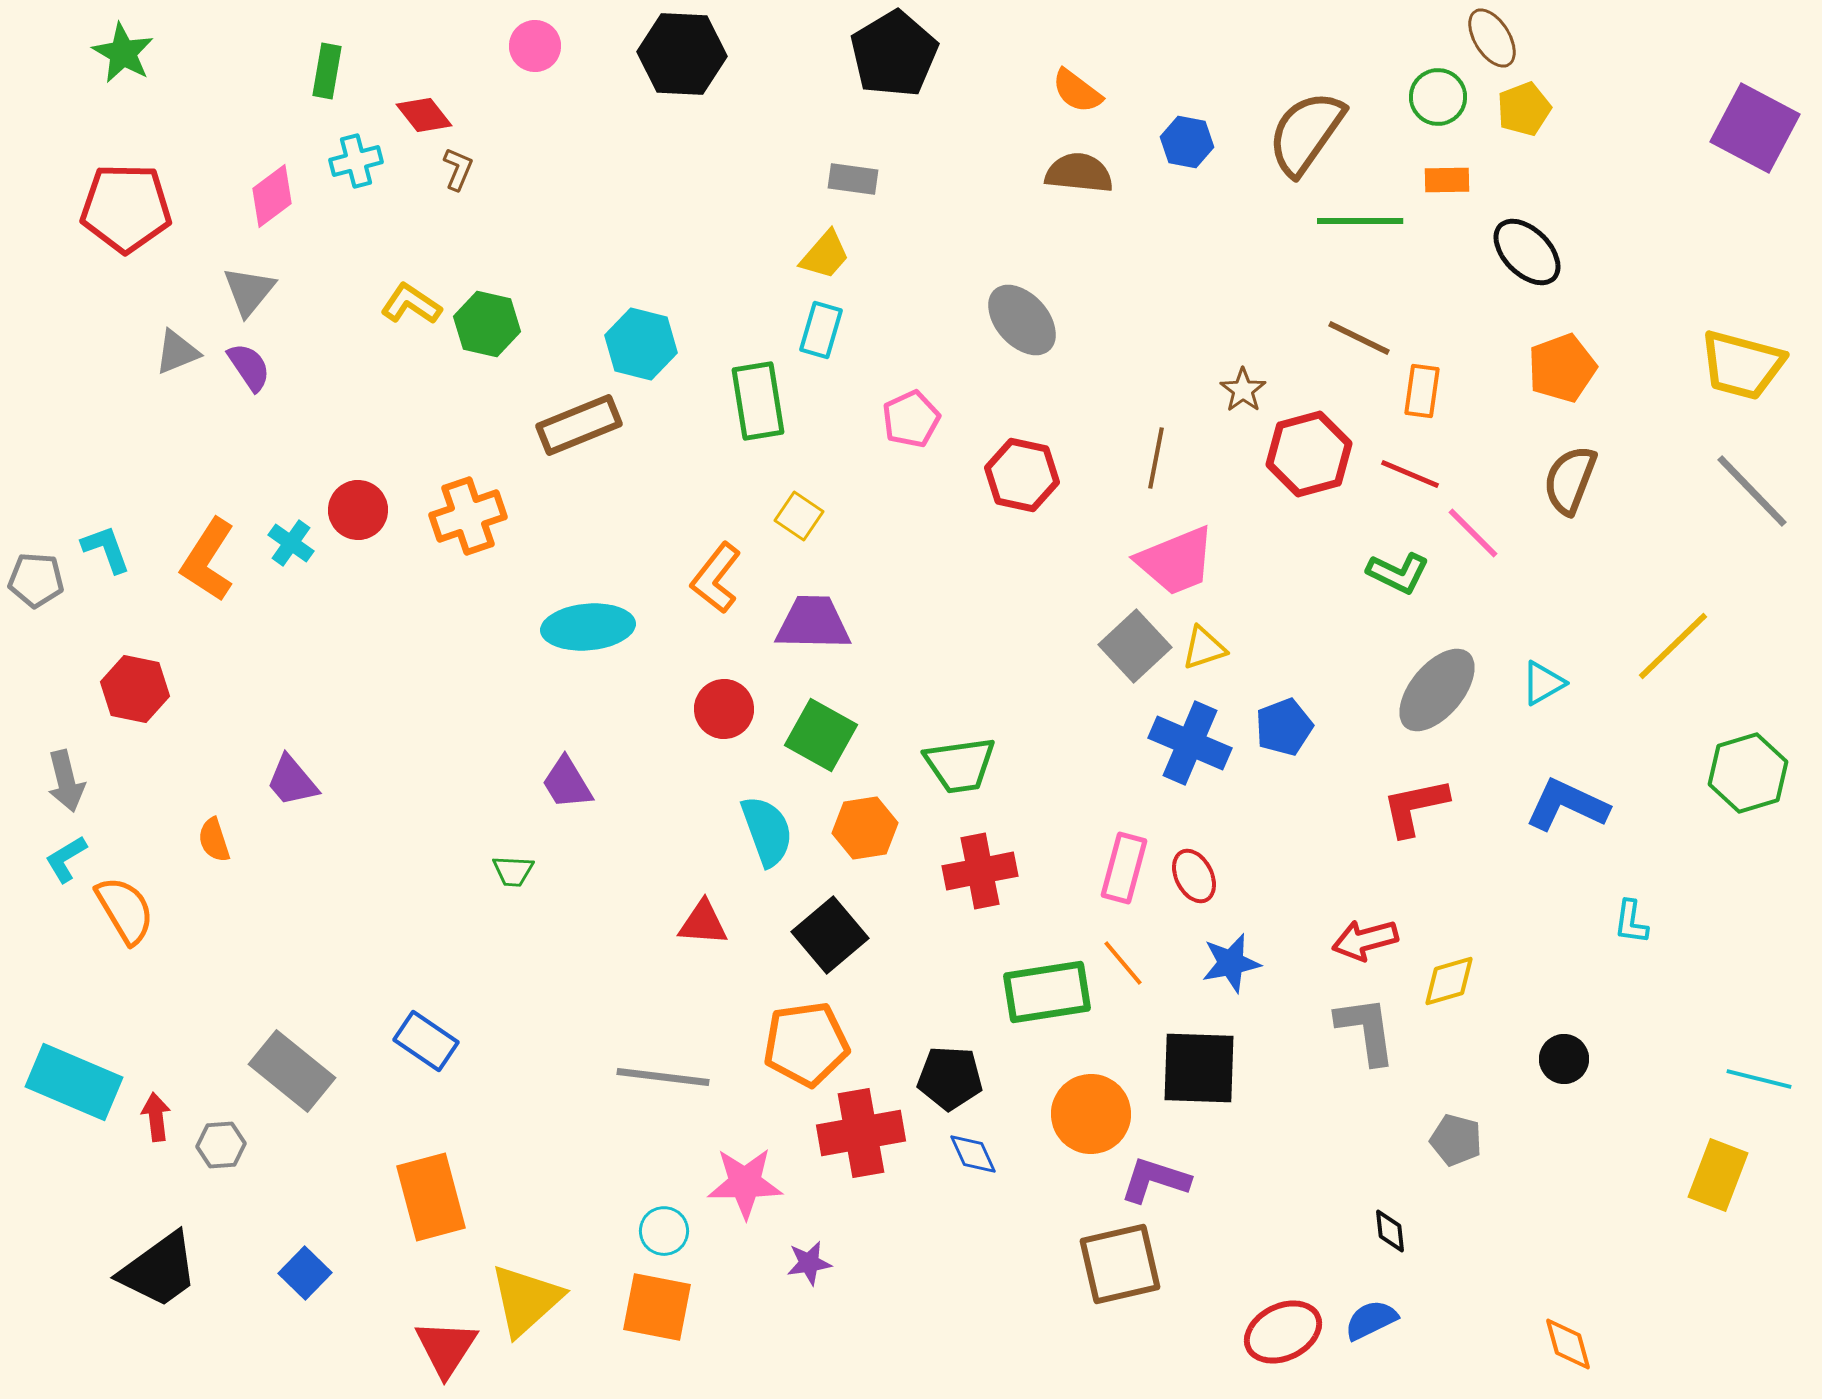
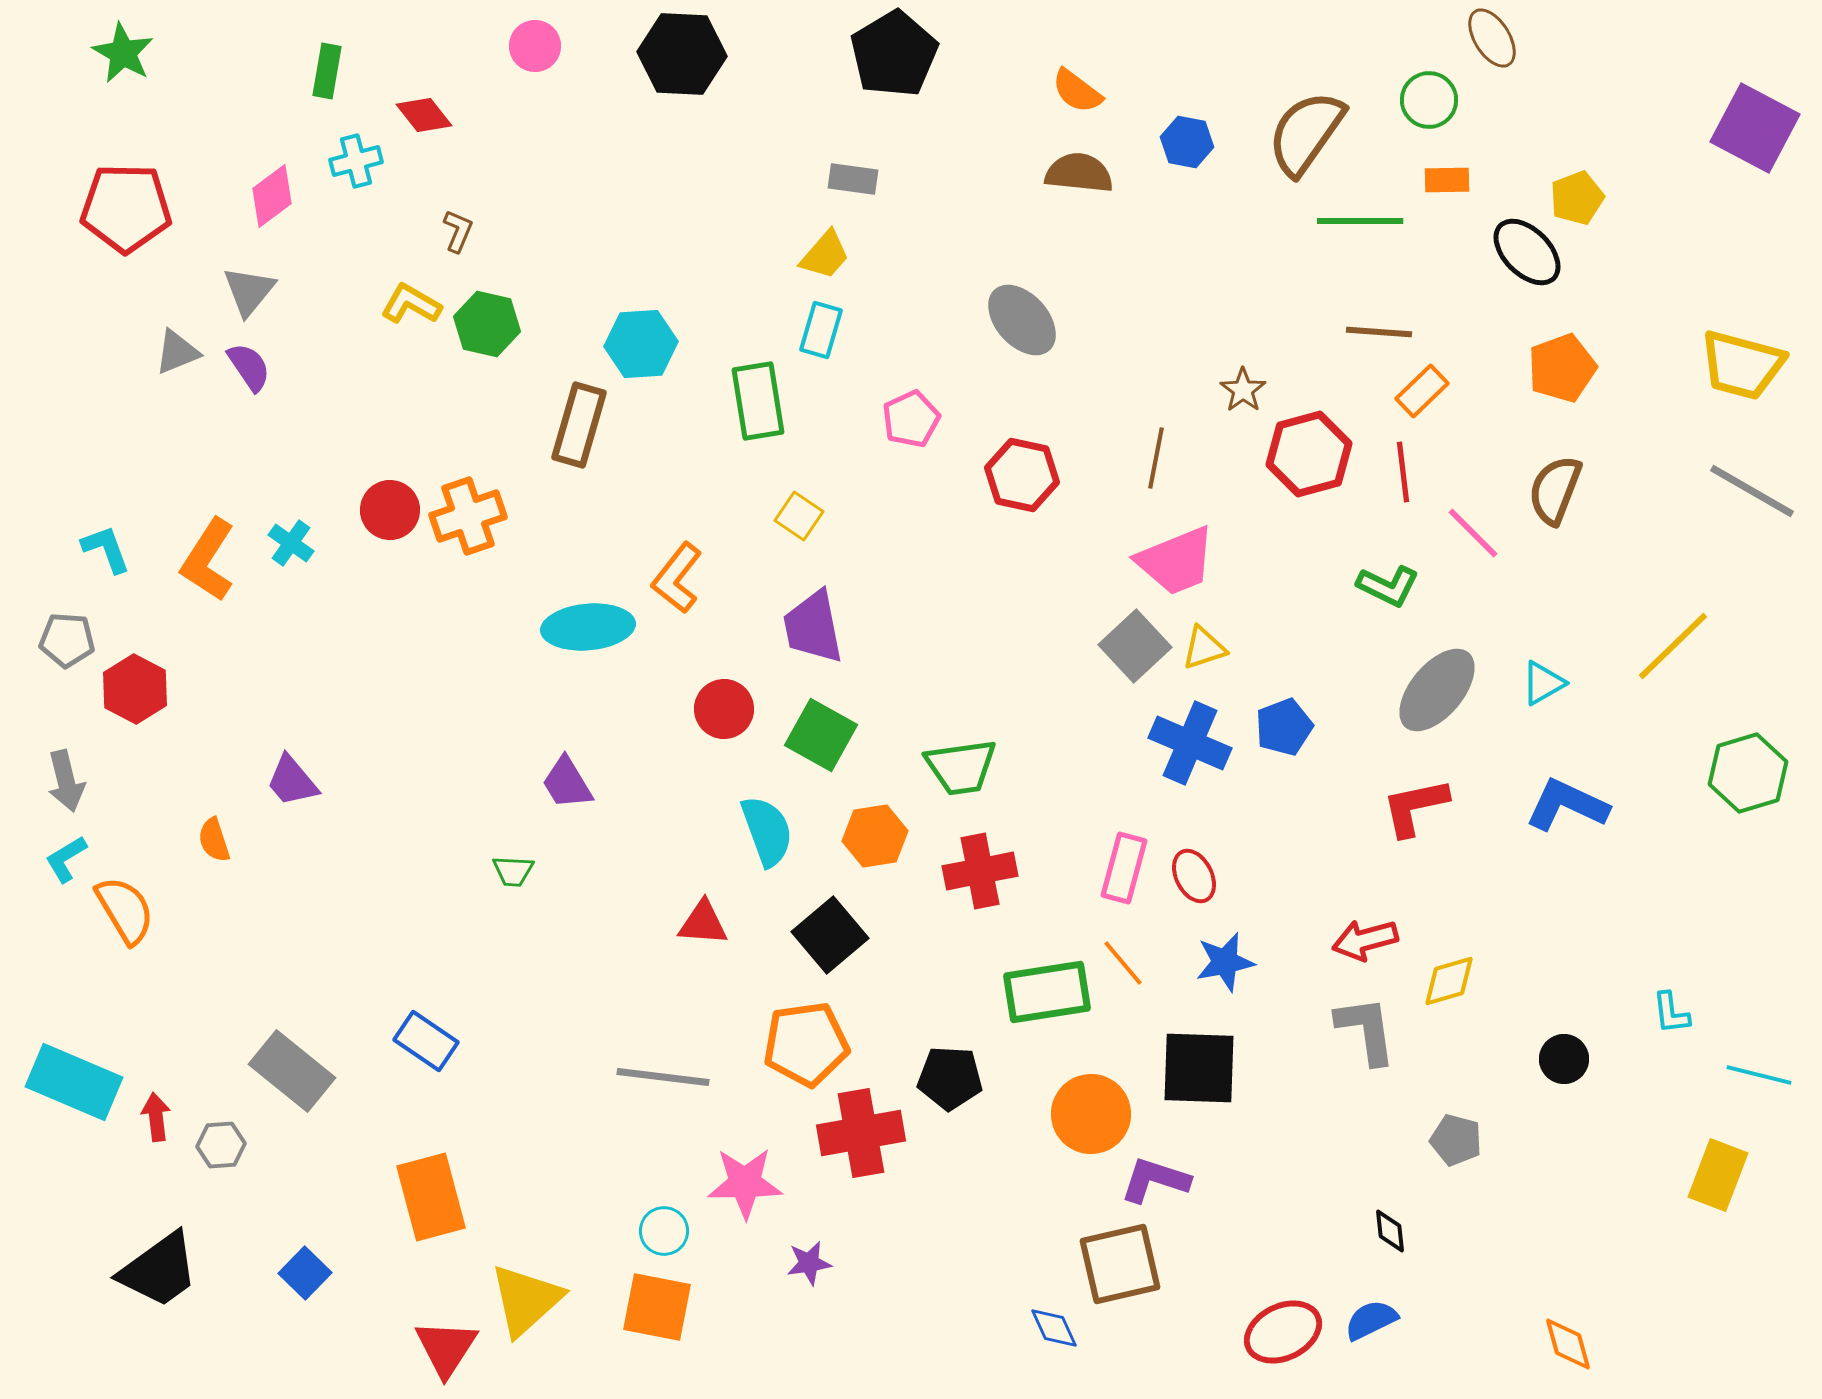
green circle at (1438, 97): moved 9 px left, 3 px down
yellow pentagon at (1524, 109): moved 53 px right, 89 px down
brown L-shape at (458, 169): moved 62 px down
yellow L-shape at (411, 304): rotated 4 degrees counterclockwise
brown line at (1359, 338): moved 20 px right, 6 px up; rotated 22 degrees counterclockwise
cyan hexagon at (641, 344): rotated 18 degrees counterclockwise
orange rectangle at (1422, 391): rotated 38 degrees clockwise
brown rectangle at (579, 425): rotated 52 degrees counterclockwise
red line at (1410, 474): moved 7 px left, 2 px up; rotated 60 degrees clockwise
brown semicircle at (1570, 480): moved 15 px left, 10 px down
gray line at (1752, 491): rotated 16 degrees counterclockwise
red circle at (358, 510): moved 32 px right
green L-shape at (1398, 573): moved 10 px left, 13 px down
orange L-shape at (716, 578): moved 39 px left
gray pentagon at (36, 580): moved 31 px right, 60 px down
purple trapezoid at (813, 623): moved 4 px down; rotated 102 degrees counterclockwise
red hexagon at (135, 689): rotated 16 degrees clockwise
green trapezoid at (960, 765): moved 1 px right, 2 px down
orange hexagon at (865, 828): moved 10 px right, 8 px down
cyan L-shape at (1631, 922): moved 40 px right, 91 px down; rotated 15 degrees counterclockwise
blue star at (1231, 963): moved 6 px left, 1 px up
cyan line at (1759, 1079): moved 4 px up
blue diamond at (973, 1154): moved 81 px right, 174 px down
